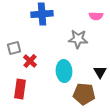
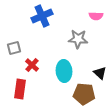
blue cross: moved 2 px down; rotated 20 degrees counterclockwise
red cross: moved 2 px right, 4 px down
black triangle: moved 1 px down; rotated 16 degrees counterclockwise
